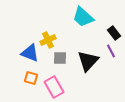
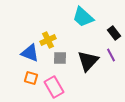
purple line: moved 4 px down
